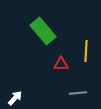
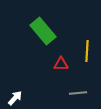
yellow line: moved 1 px right
